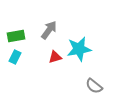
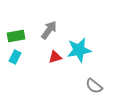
cyan star: moved 1 px down
